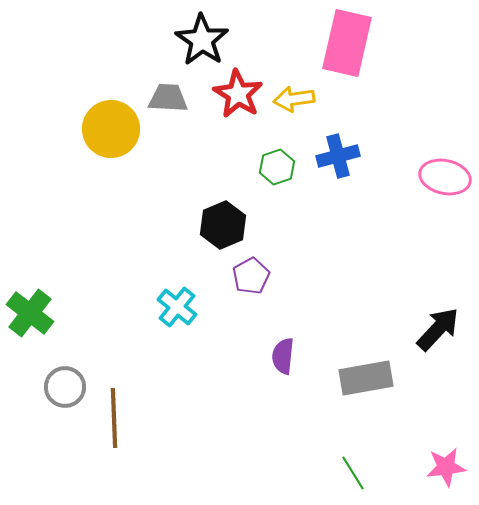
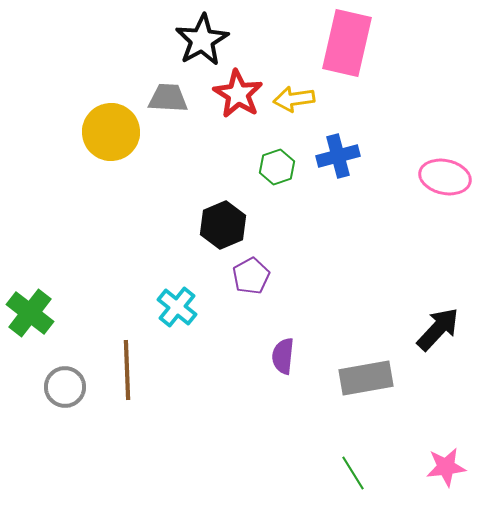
black star: rotated 8 degrees clockwise
yellow circle: moved 3 px down
brown line: moved 13 px right, 48 px up
